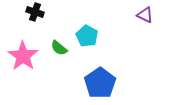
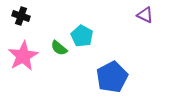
black cross: moved 14 px left, 4 px down
cyan pentagon: moved 5 px left
pink star: rotated 8 degrees clockwise
blue pentagon: moved 12 px right, 6 px up; rotated 8 degrees clockwise
